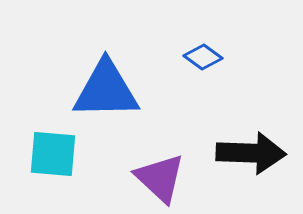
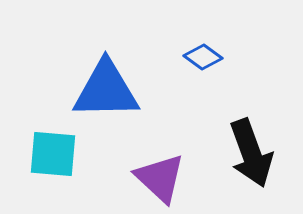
black arrow: rotated 68 degrees clockwise
